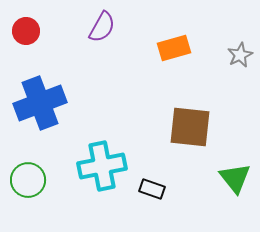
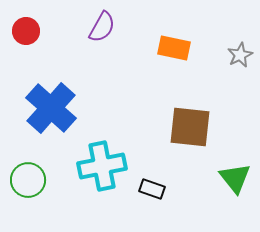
orange rectangle: rotated 28 degrees clockwise
blue cross: moved 11 px right, 5 px down; rotated 27 degrees counterclockwise
